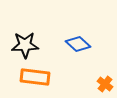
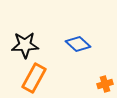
orange rectangle: moved 1 px left, 1 px down; rotated 68 degrees counterclockwise
orange cross: rotated 35 degrees clockwise
